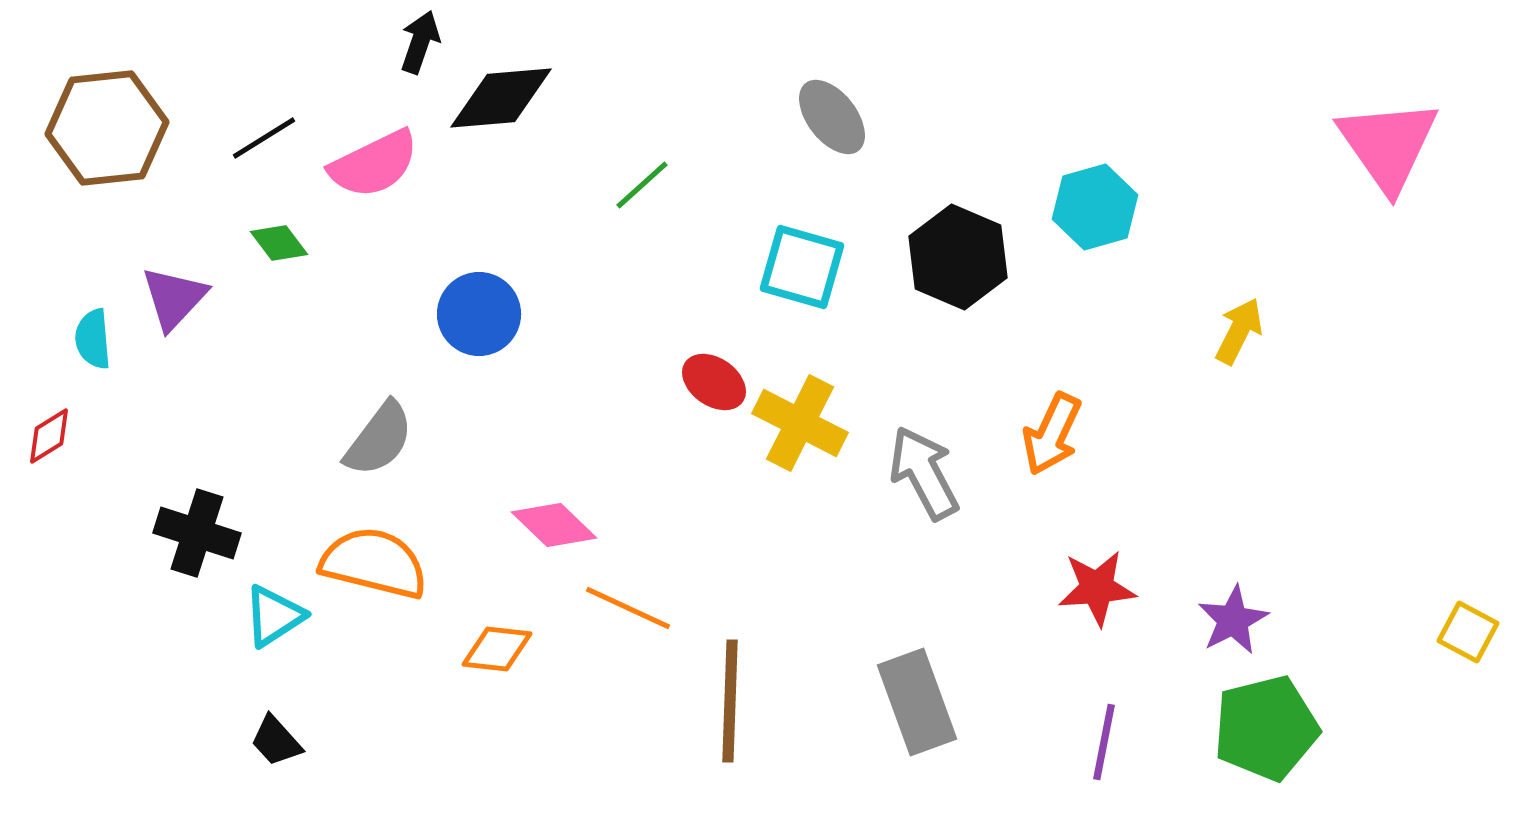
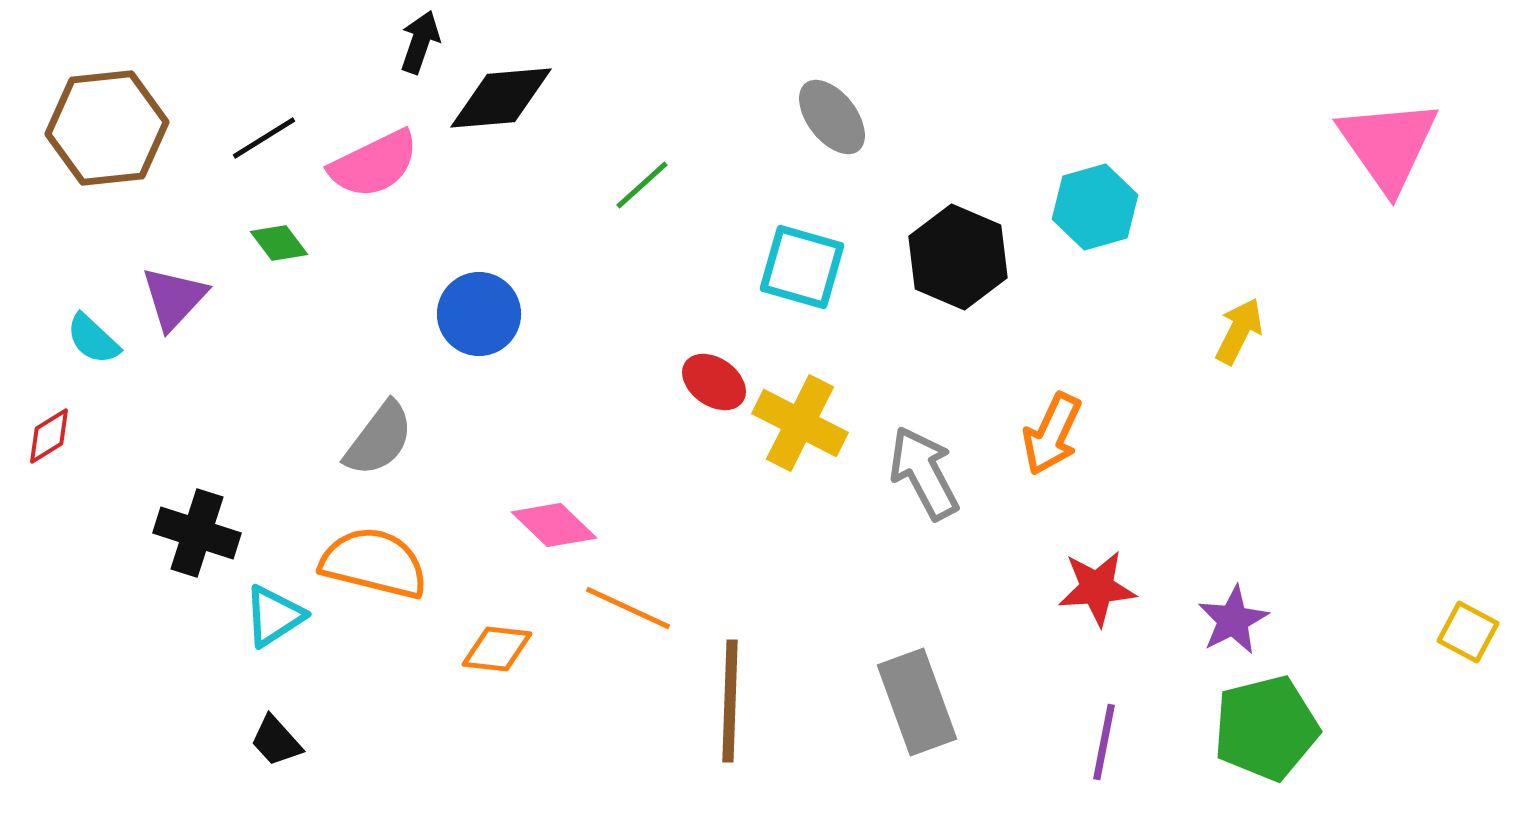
cyan semicircle: rotated 42 degrees counterclockwise
